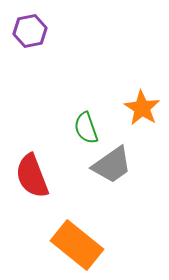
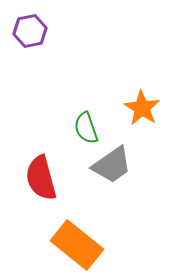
red semicircle: moved 9 px right, 2 px down; rotated 6 degrees clockwise
